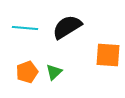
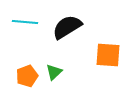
cyan line: moved 6 px up
orange pentagon: moved 4 px down
